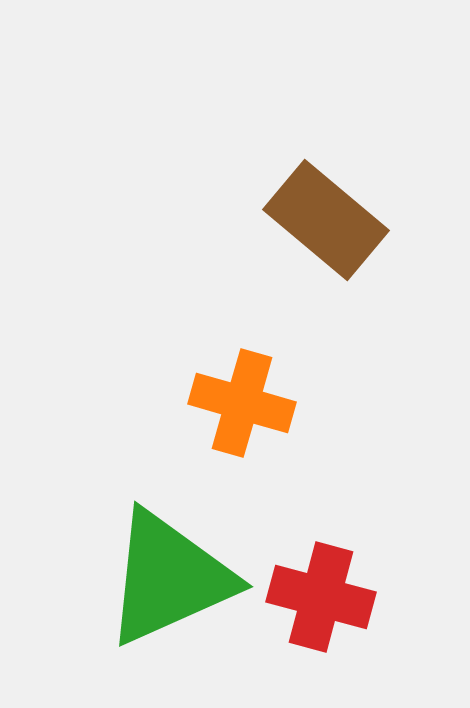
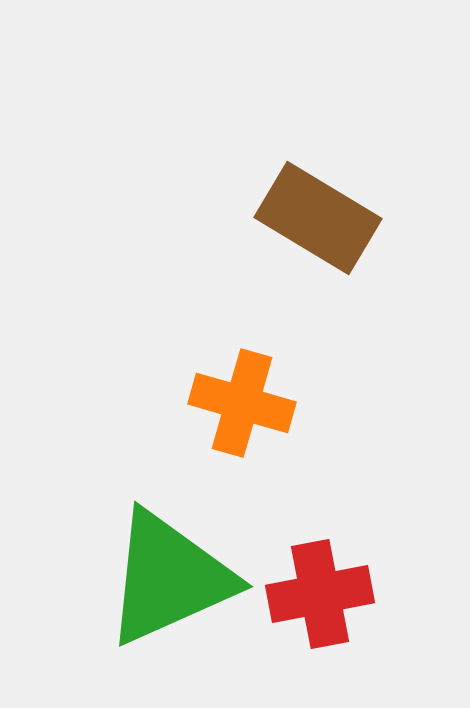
brown rectangle: moved 8 px left, 2 px up; rotated 9 degrees counterclockwise
red cross: moved 1 px left, 3 px up; rotated 26 degrees counterclockwise
